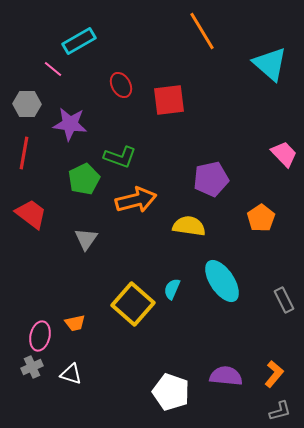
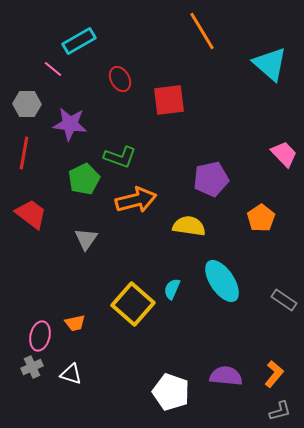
red ellipse: moved 1 px left, 6 px up
gray rectangle: rotated 30 degrees counterclockwise
